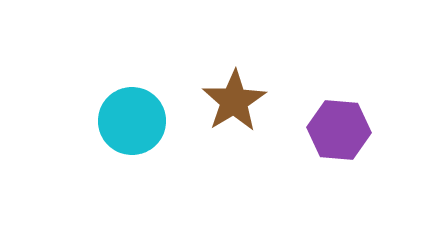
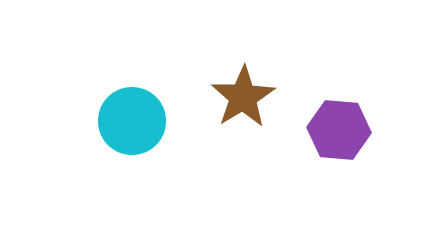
brown star: moved 9 px right, 4 px up
